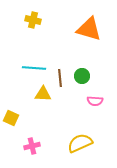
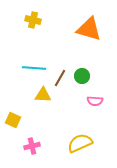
brown line: rotated 36 degrees clockwise
yellow triangle: moved 1 px down
yellow square: moved 2 px right, 2 px down
